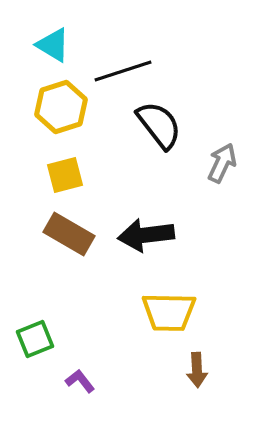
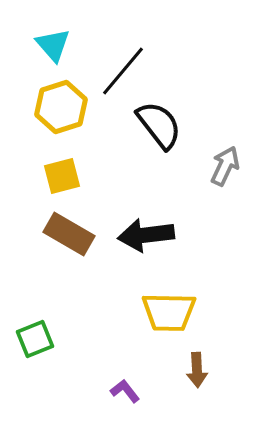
cyan triangle: rotated 18 degrees clockwise
black line: rotated 32 degrees counterclockwise
gray arrow: moved 3 px right, 3 px down
yellow square: moved 3 px left, 1 px down
purple L-shape: moved 45 px right, 10 px down
